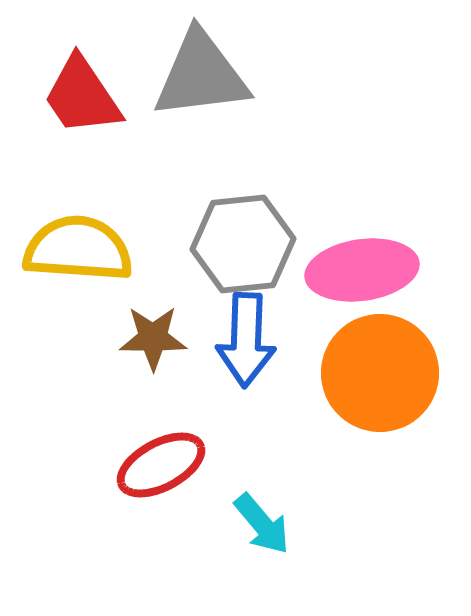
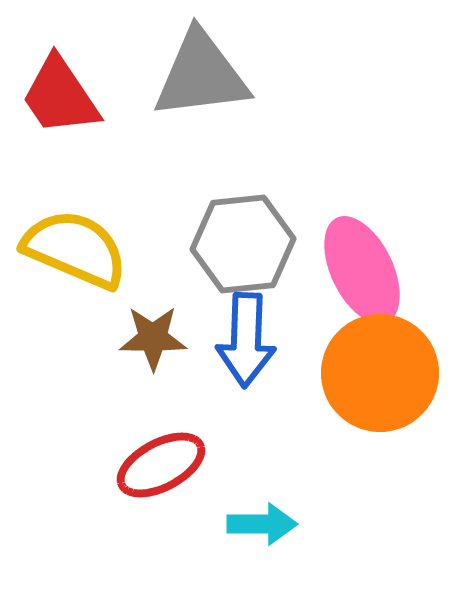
red trapezoid: moved 22 px left
yellow semicircle: moved 3 px left; rotated 19 degrees clockwise
pink ellipse: rotated 72 degrees clockwise
cyan arrow: rotated 50 degrees counterclockwise
